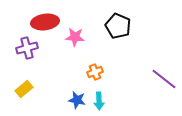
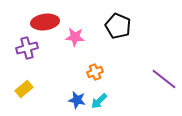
cyan arrow: rotated 48 degrees clockwise
